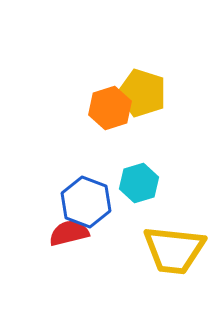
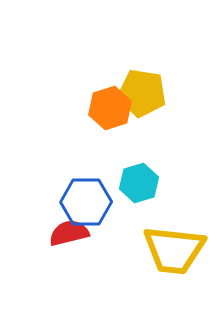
yellow pentagon: rotated 9 degrees counterclockwise
blue hexagon: rotated 21 degrees counterclockwise
